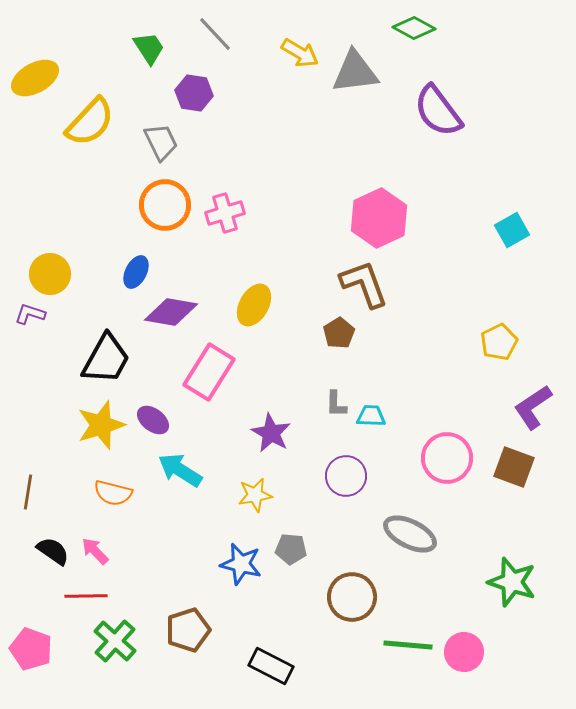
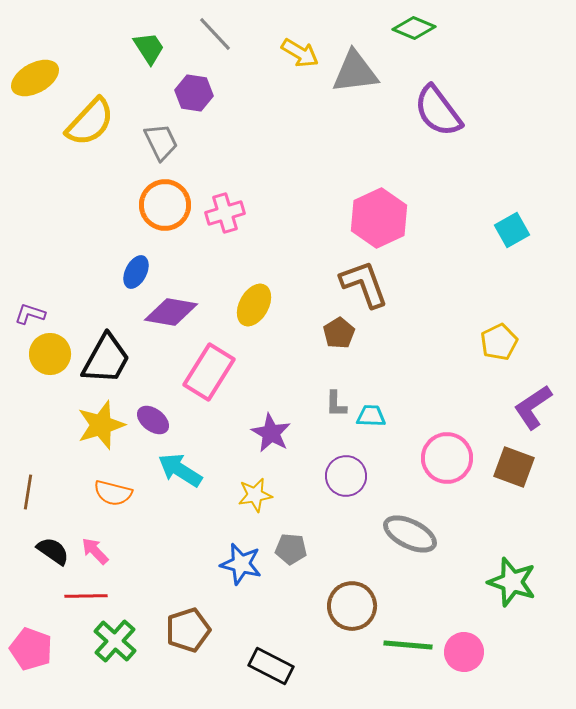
green diamond at (414, 28): rotated 6 degrees counterclockwise
yellow circle at (50, 274): moved 80 px down
brown circle at (352, 597): moved 9 px down
